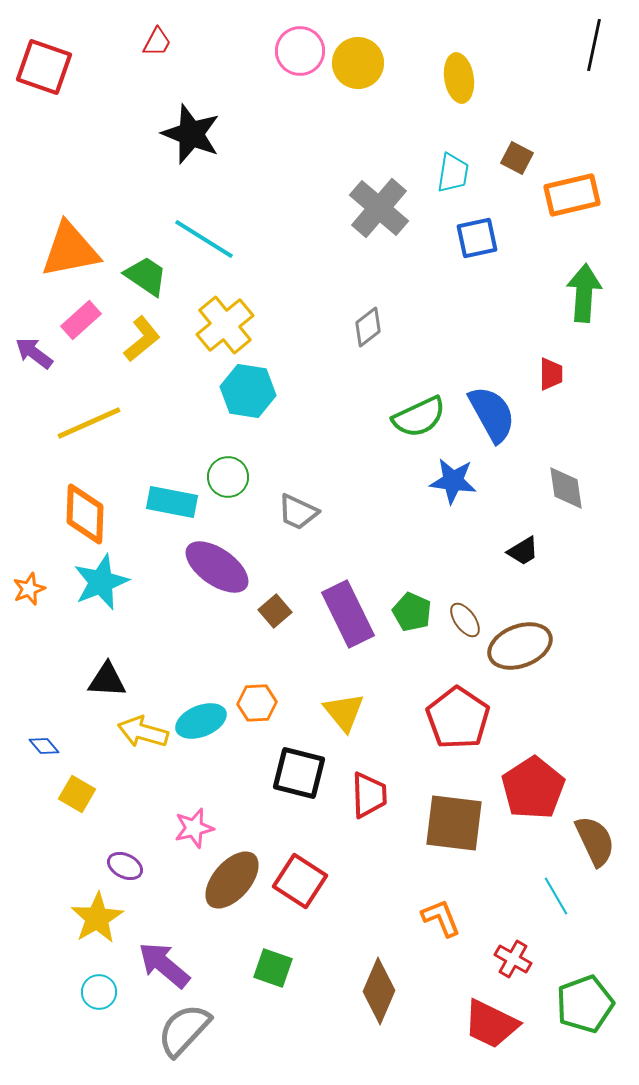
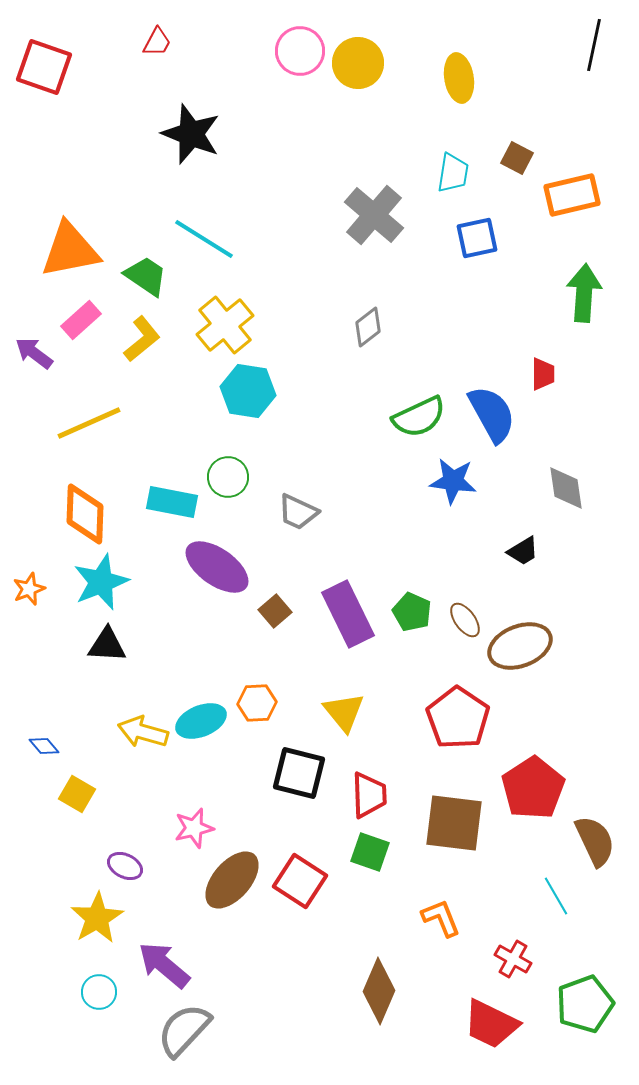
gray cross at (379, 208): moved 5 px left, 7 px down
red trapezoid at (551, 374): moved 8 px left
black triangle at (107, 680): moved 35 px up
green square at (273, 968): moved 97 px right, 116 px up
